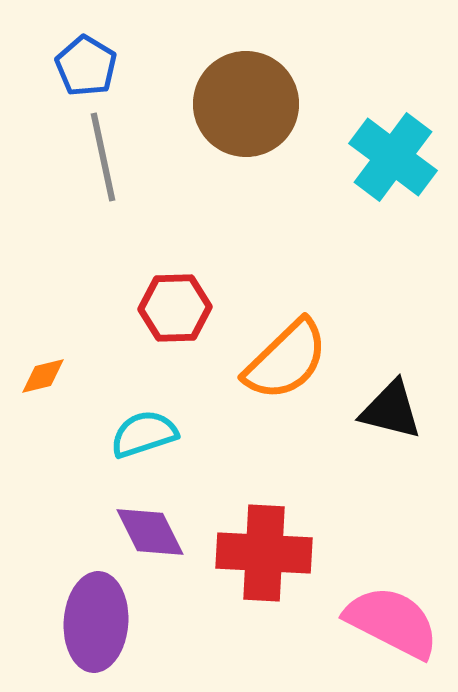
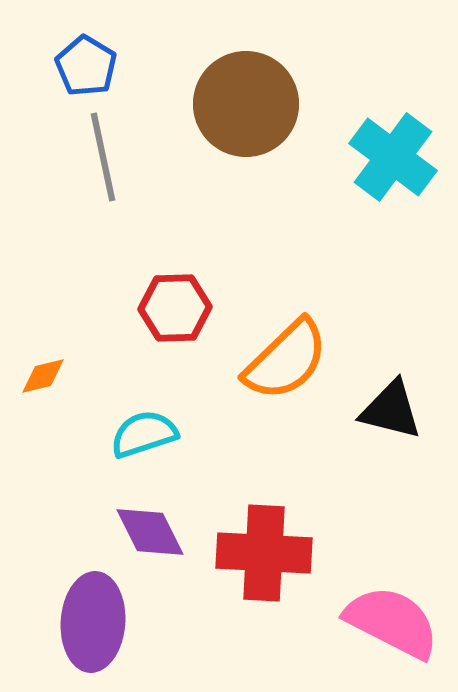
purple ellipse: moved 3 px left
